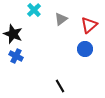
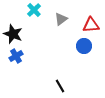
red triangle: moved 2 px right; rotated 36 degrees clockwise
blue circle: moved 1 px left, 3 px up
blue cross: rotated 32 degrees clockwise
